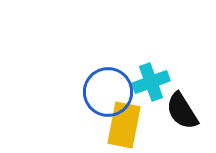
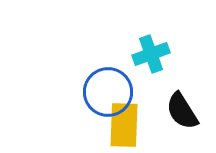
cyan cross: moved 28 px up
yellow rectangle: rotated 9 degrees counterclockwise
